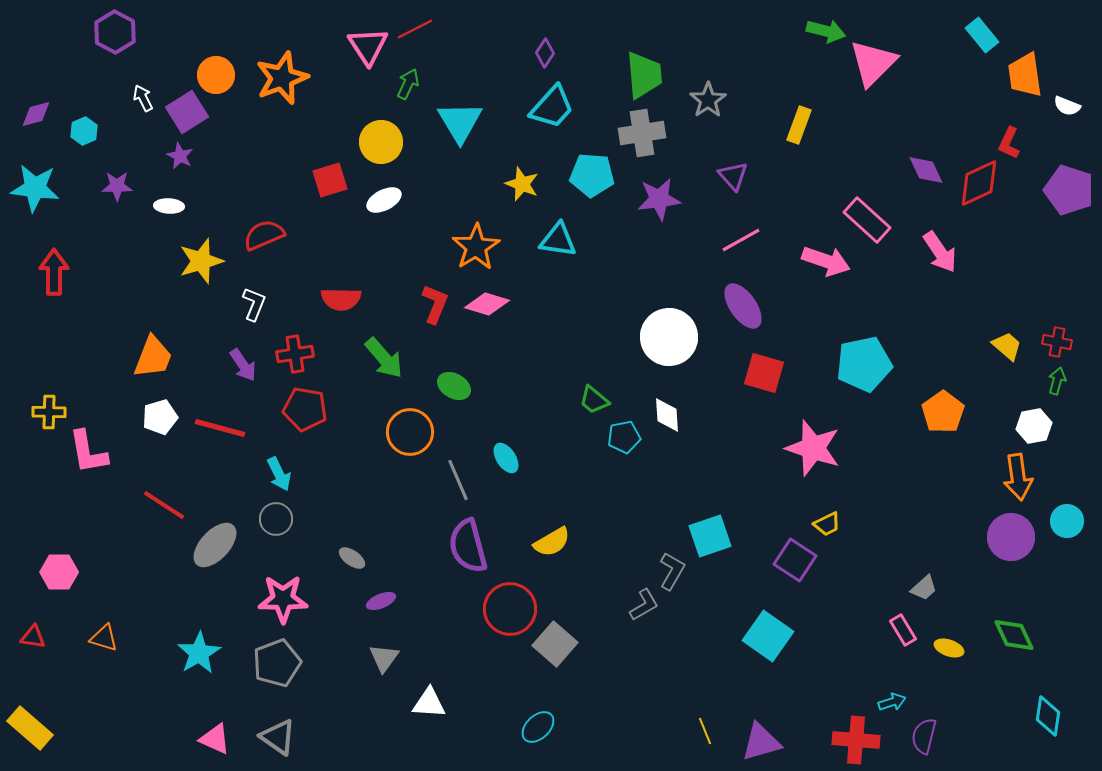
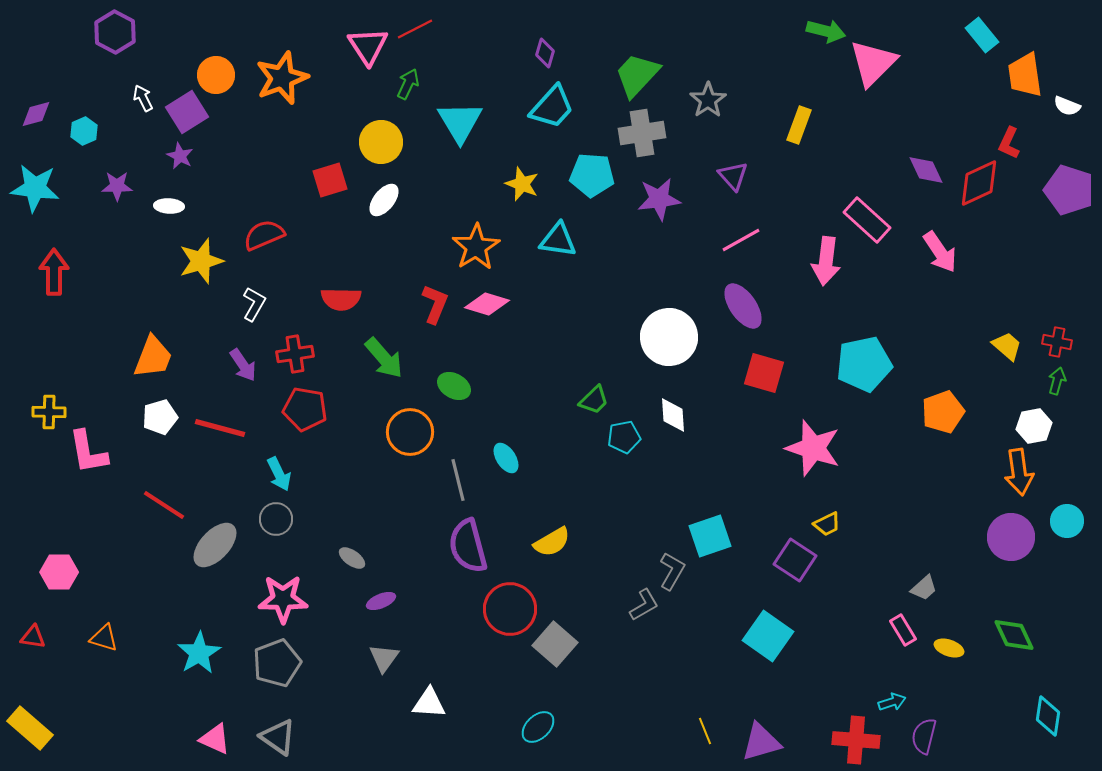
purple diamond at (545, 53): rotated 16 degrees counterclockwise
green trapezoid at (644, 75): moved 7 px left; rotated 132 degrees counterclockwise
white ellipse at (384, 200): rotated 24 degrees counterclockwise
pink arrow at (826, 261): rotated 78 degrees clockwise
white L-shape at (254, 304): rotated 8 degrees clockwise
green trapezoid at (594, 400): rotated 84 degrees counterclockwise
orange pentagon at (943, 412): rotated 15 degrees clockwise
white diamond at (667, 415): moved 6 px right
orange arrow at (1018, 477): moved 1 px right, 5 px up
gray line at (458, 480): rotated 9 degrees clockwise
